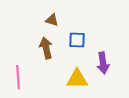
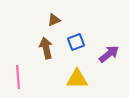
brown triangle: moved 2 px right; rotated 40 degrees counterclockwise
blue square: moved 1 px left, 2 px down; rotated 24 degrees counterclockwise
purple arrow: moved 6 px right, 9 px up; rotated 120 degrees counterclockwise
